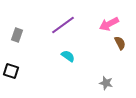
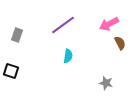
cyan semicircle: rotated 64 degrees clockwise
